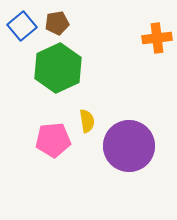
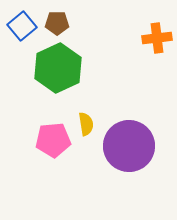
brown pentagon: rotated 10 degrees clockwise
yellow semicircle: moved 1 px left, 3 px down
